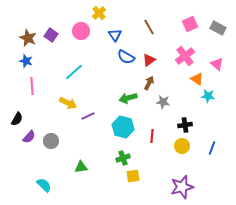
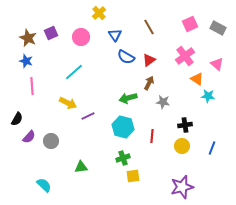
pink circle: moved 6 px down
purple square: moved 2 px up; rotated 32 degrees clockwise
